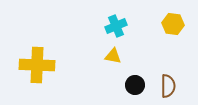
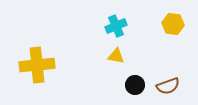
yellow triangle: moved 3 px right
yellow cross: rotated 8 degrees counterclockwise
brown semicircle: rotated 70 degrees clockwise
